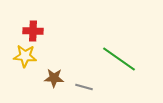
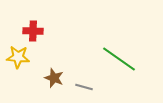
yellow star: moved 7 px left, 1 px down
brown star: rotated 18 degrees clockwise
